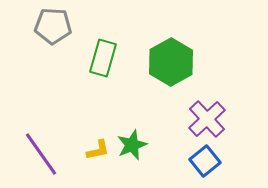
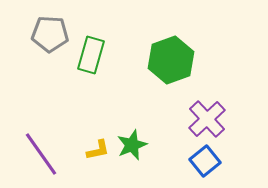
gray pentagon: moved 3 px left, 8 px down
green rectangle: moved 12 px left, 3 px up
green hexagon: moved 2 px up; rotated 9 degrees clockwise
